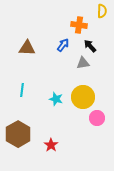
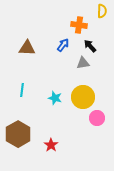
cyan star: moved 1 px left, 1 px up
